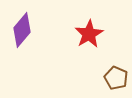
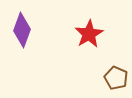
purple diamond: rotated 20 degrees counterclockwise
